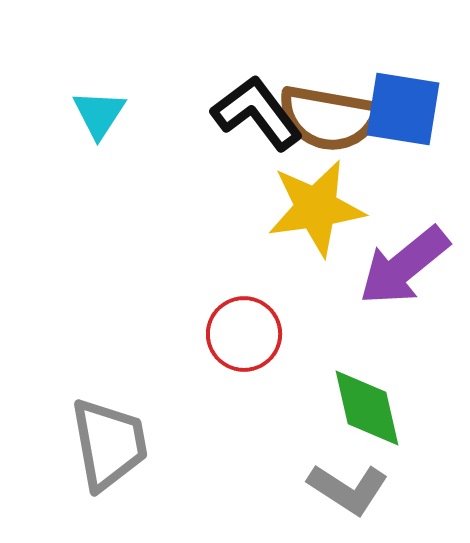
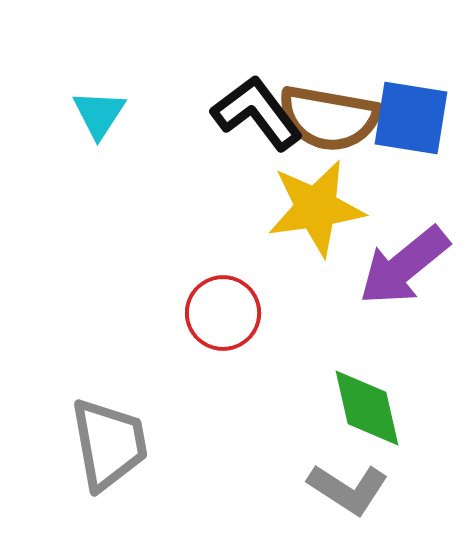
blue square: moved 8 px right, 9 px down
red circle: moved 21 px left, 21 px up
